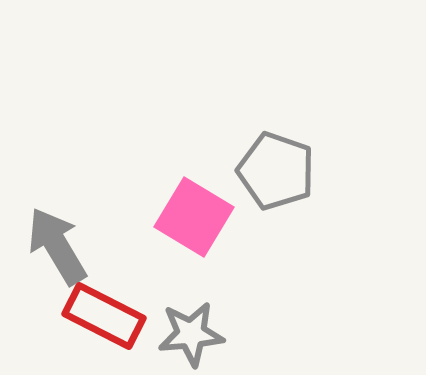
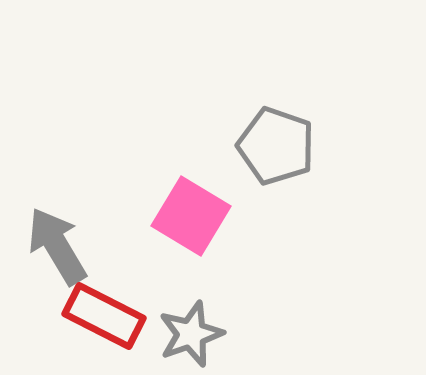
gray pentagon: moved 25 px up
pink square: moved 3 px left, 1 px up
gray star: rotated 14 degrees counterclockwise
